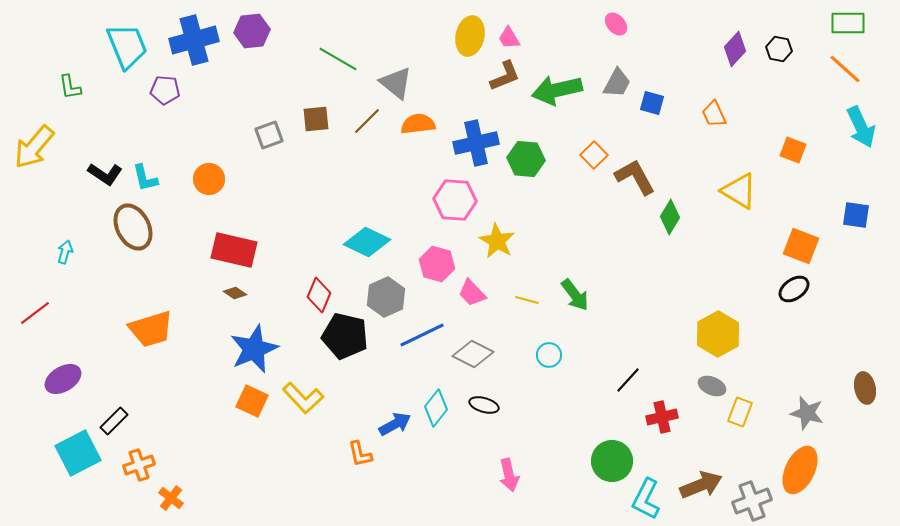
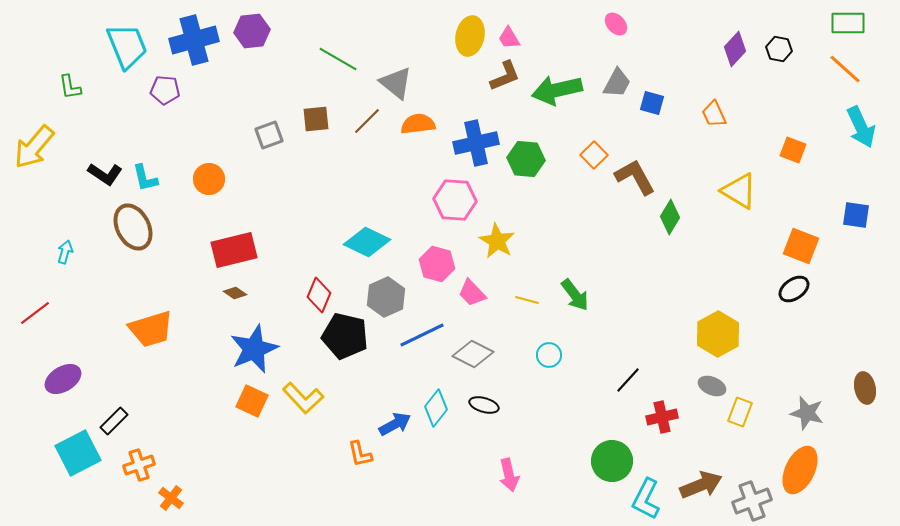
red rectangle at (234, 250): rotated 27 degrees counterclockwise
